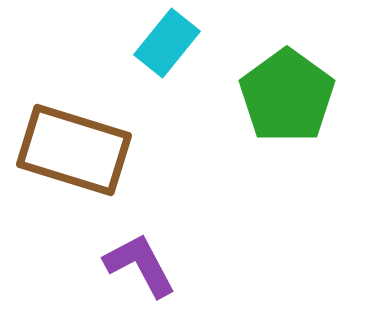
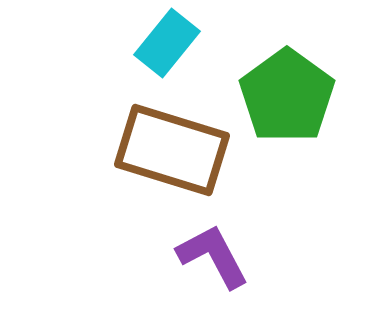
brown rectangle: moved 98 px right
purple L-shape: moved 73 px right, 9 px up
